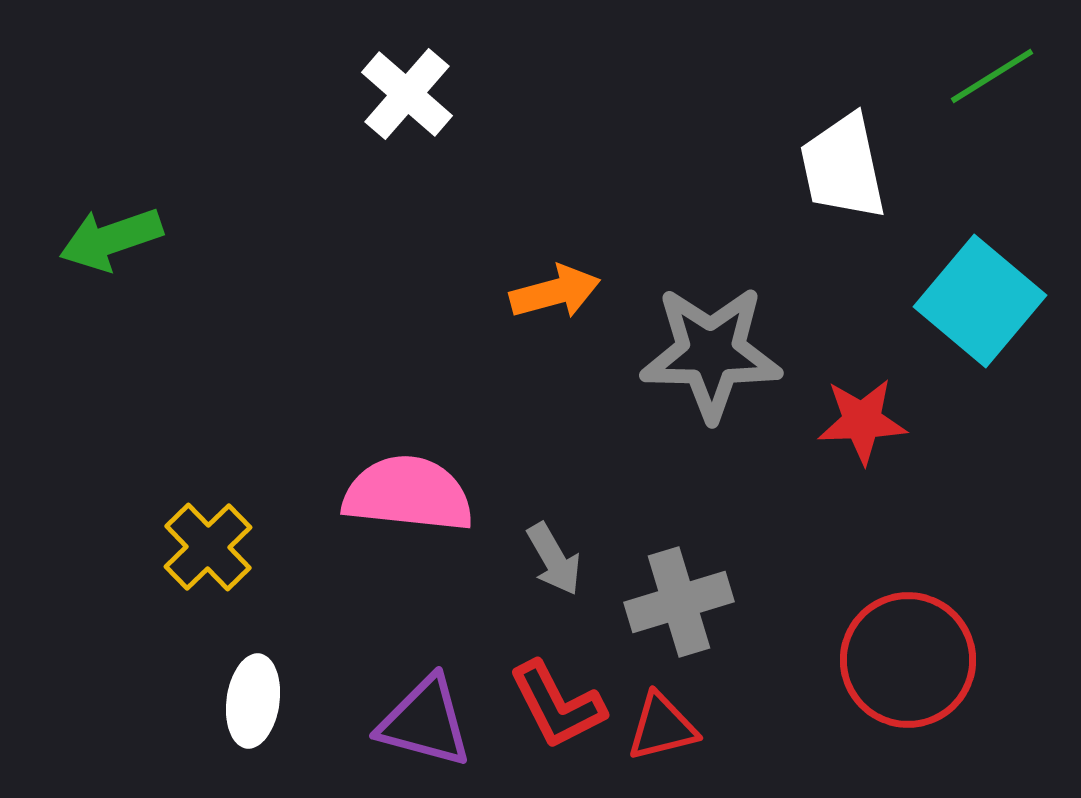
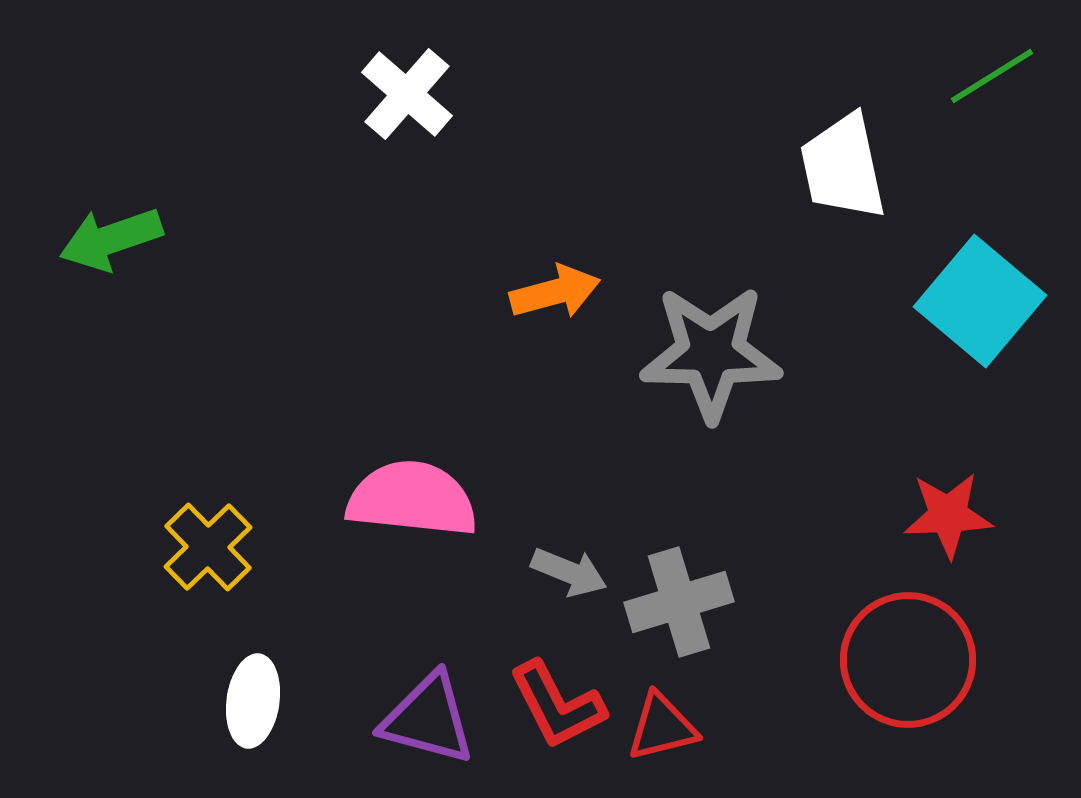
red star: moved 86 px right, 94 px down
pink semicircle: moved 4 px right, 5 px down
gray arrow: moved 15 px right, 13 px down; rotated 38 degrees counterclockwise
purple triangle: moved 3 px right, 3 px up
